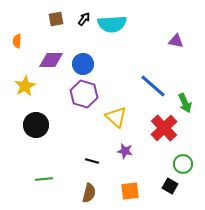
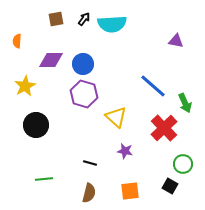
black line: moved 2 px left, 2 px down
